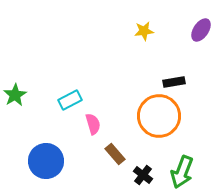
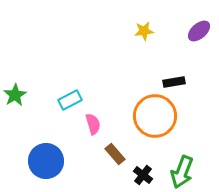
purple ellipse: moved 2 px left, 1 px down; rotated 15 degrees clockwise
orange circle: moved 4 px left
